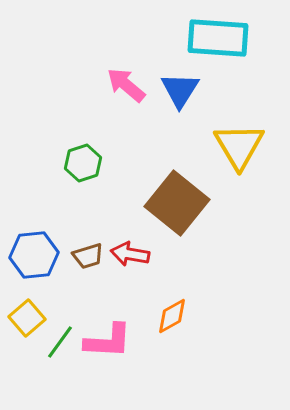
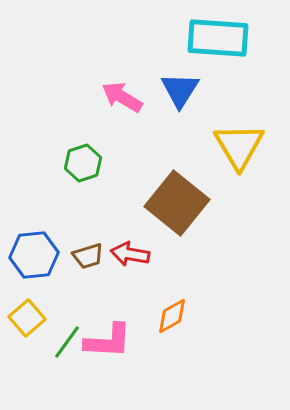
pink arrow: moved 4 px left, 12 px down; rotated 9 degrees counterclockwise
green line: moved 7 px right
